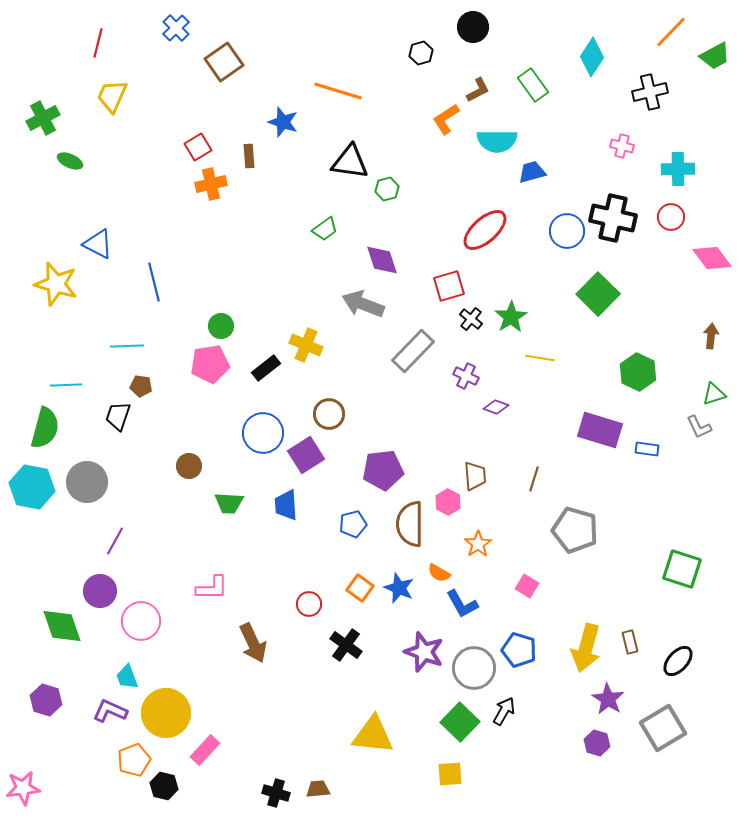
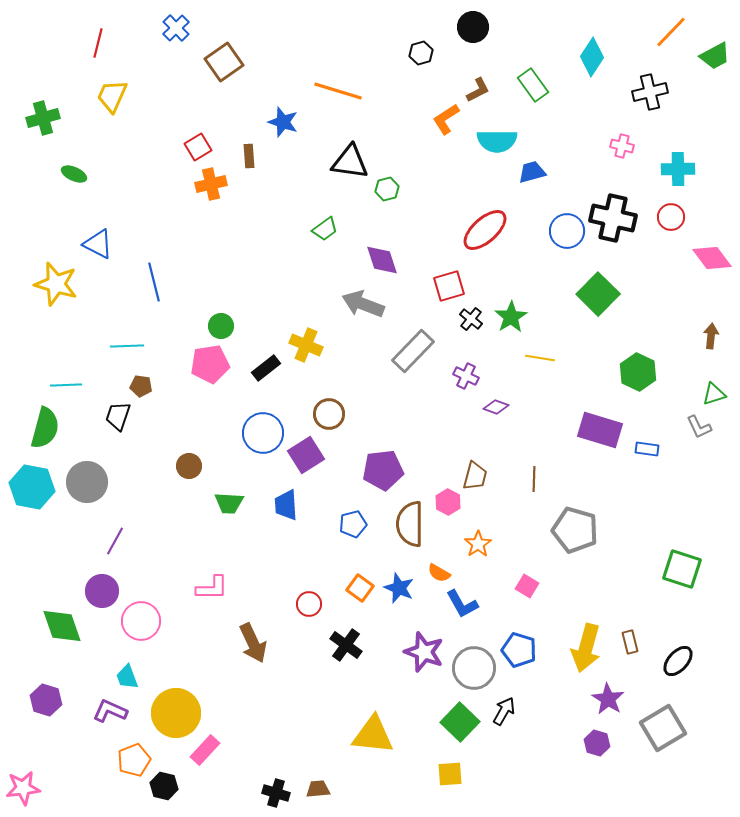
green cross at (43, 118): rotated 12 degrees clockwise
green ellipse at (70, 161): moved 4 px right, 13 px down
brown trapezoid at (475, 476): rotated 20 degrees clockwise
brown line at (534, 479): rotated 15 degrees counterclockwise
purple circle at (100, 591): moved 2 px right
yellow circle at (166, 713): moved 10 px right
